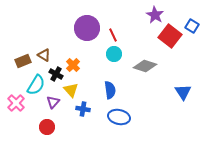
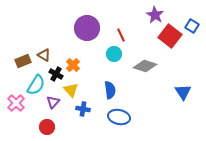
red line: moved 8 px right
